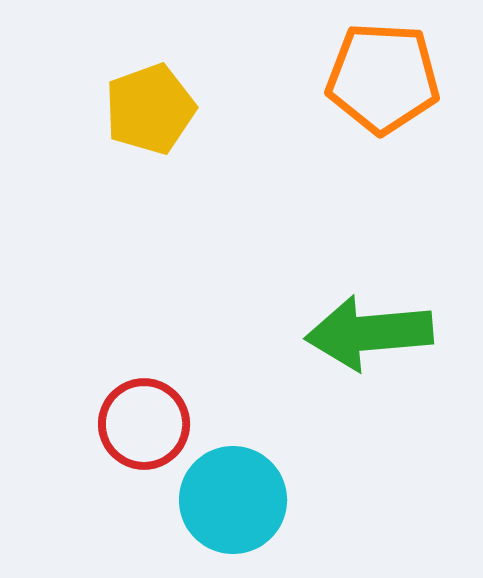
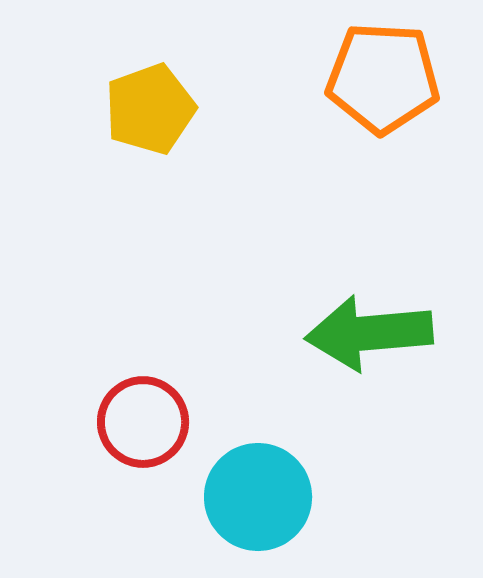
red circle: moved 1 px left, 2 px up
cyan circle: moved 25 px right, 3 px up
